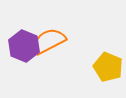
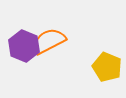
yellow pentagon: moved 1 px left
